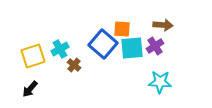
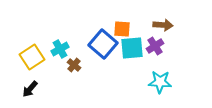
yellow square: moved 1 px left, 1 px down; rotated 15 degrees counterclockwise
